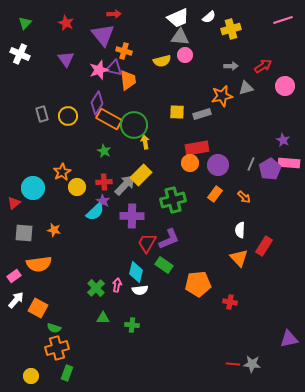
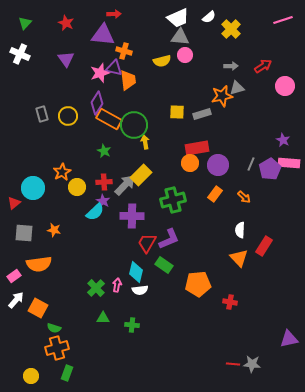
yellow cross at (231, 29): rotated 30 degrees counterclockwise
purple triangle at (103, 35): rotated 45 degrees counterclockwise
pink star at (99, 70): moved 1 px right, 3 px down
gray triangle at (246, 88): moved 9 px left
